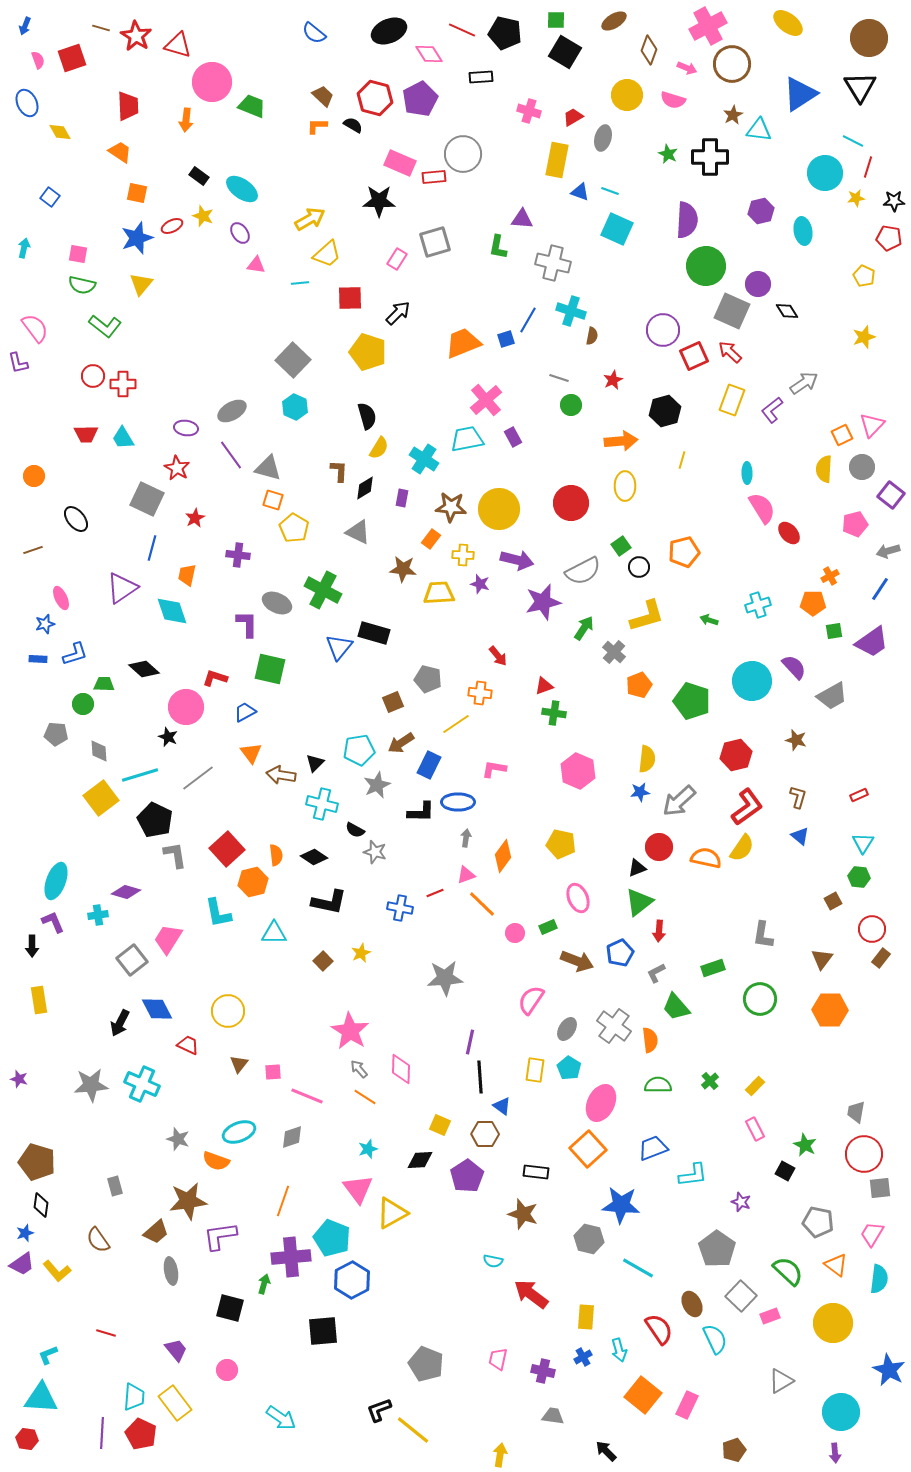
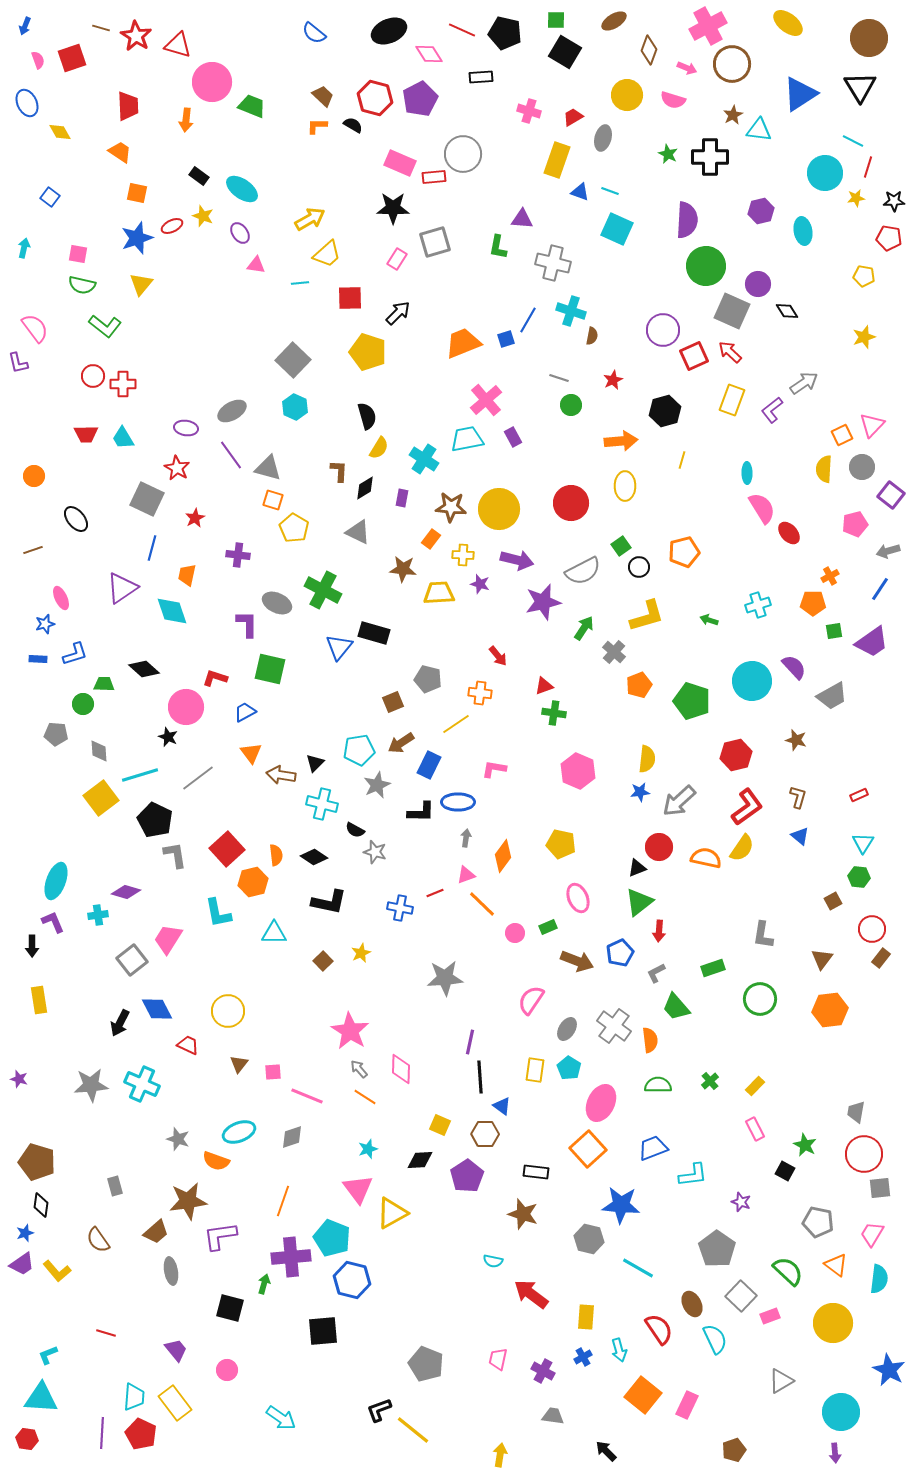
yellow rectangle at (557, 160): rotated 8 degrees clockwise
black star at (379, 201): moved 14 px right, 7 px down
yellow pentagon at (864, 276): rotated 15 degrees counterclockwise
orange hexagon at (830, 1010): rotated 8 degrees counterclockwise
blue hexagon at (352, 1280): rotated 18 degrees counterclockwise
purple cross at (543, 1371): rotated 15 degrees clockwise
